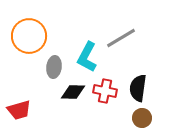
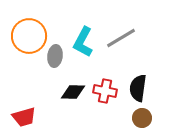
cyan L-shape: moved 4 px left, 15 px up
gray ellipse: moved 1 px right, 11 px up
red trapezoid: moved 5 px right, 7 px down
